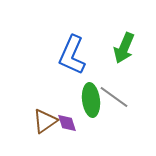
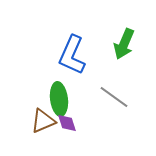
green arrow: moved 4 px up
green ellipse: moved 32 px left, 1 px up
brown triangle: moved 2 px left; rotated 12 degrees clockwise
